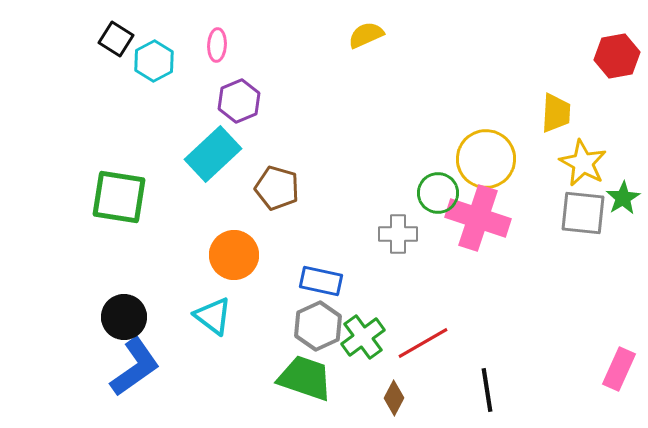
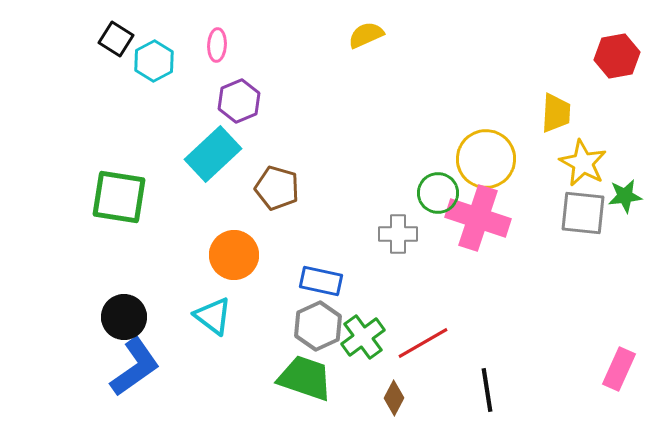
green star: moved 2 px right, 2 px up; rotated 24 degrees clockwise
